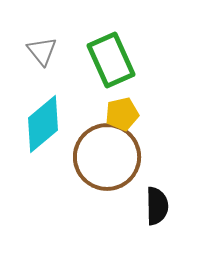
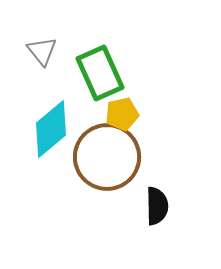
green rectangle: moved 11 px left, 13 px down
cyan diamond: moved 8 px right, 5 px down
